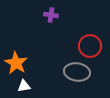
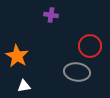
orange star: moved 1 px right, 7 px up
